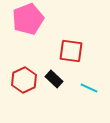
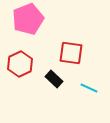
red square: moved 2 px down
red hexagon: moved 4 px left, 16 px up
